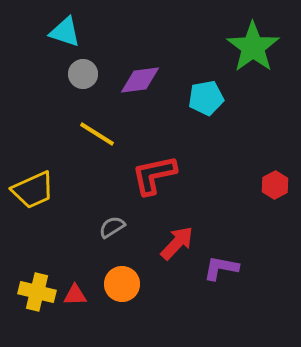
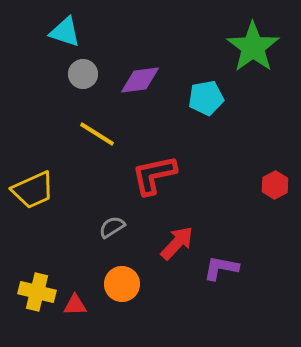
red triangle: moved 10 px down
